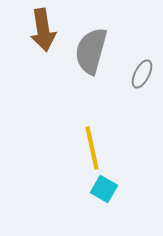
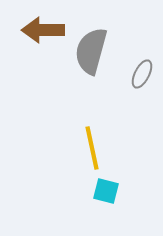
brown arrow: rotated 99 degrees clockwise
cyan square: moved 2 px right, 2 px down; rotated 16 degrees counterclockwise
